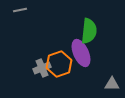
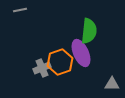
orange hexagon: moved 1 px right, 2 px up
